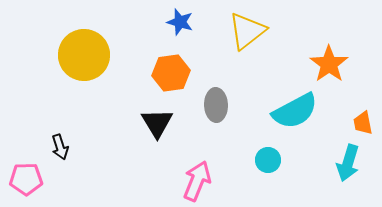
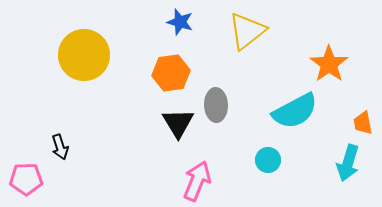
black triangle: moved 21 px right
